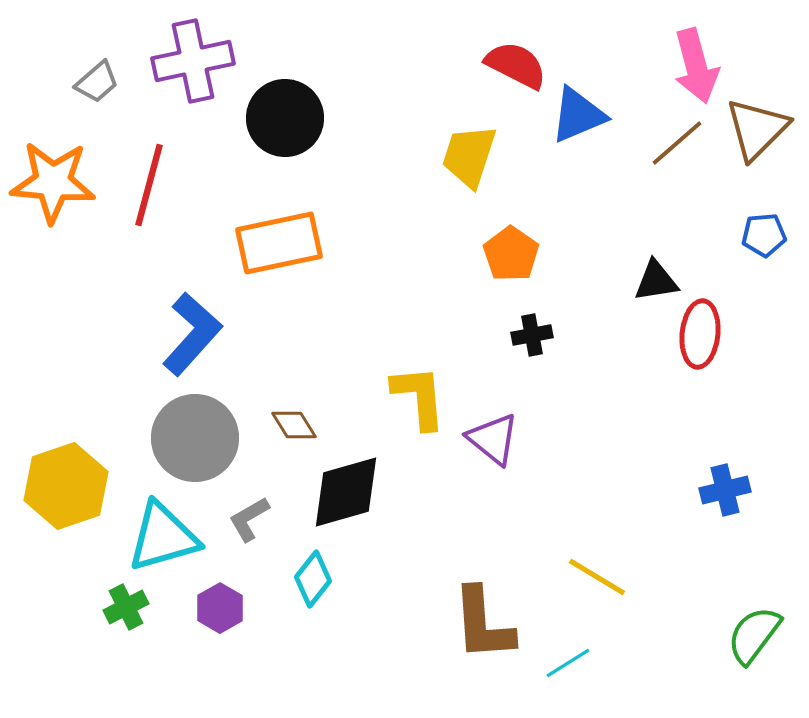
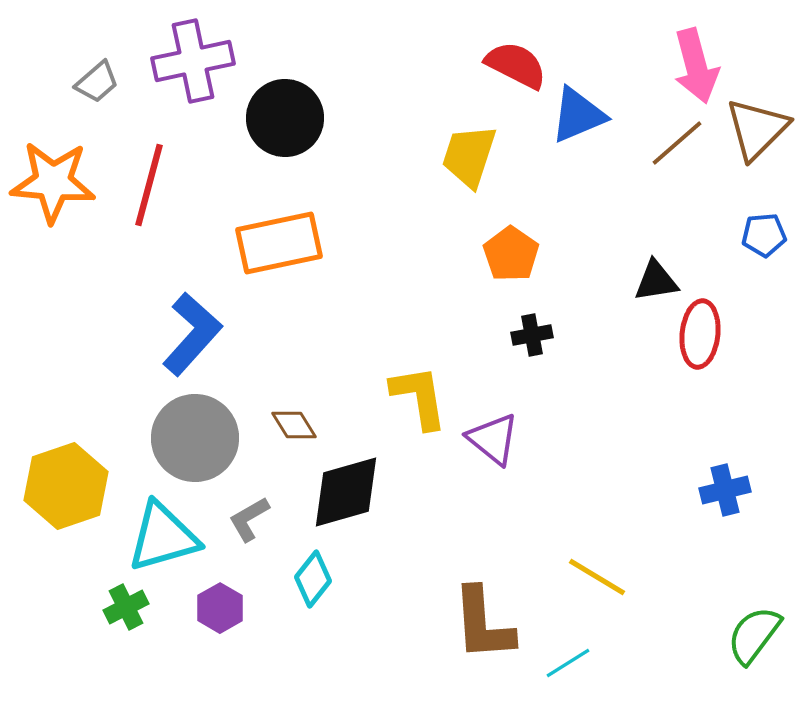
yellow L-shape: rotated 4 degrees counterclockwise
